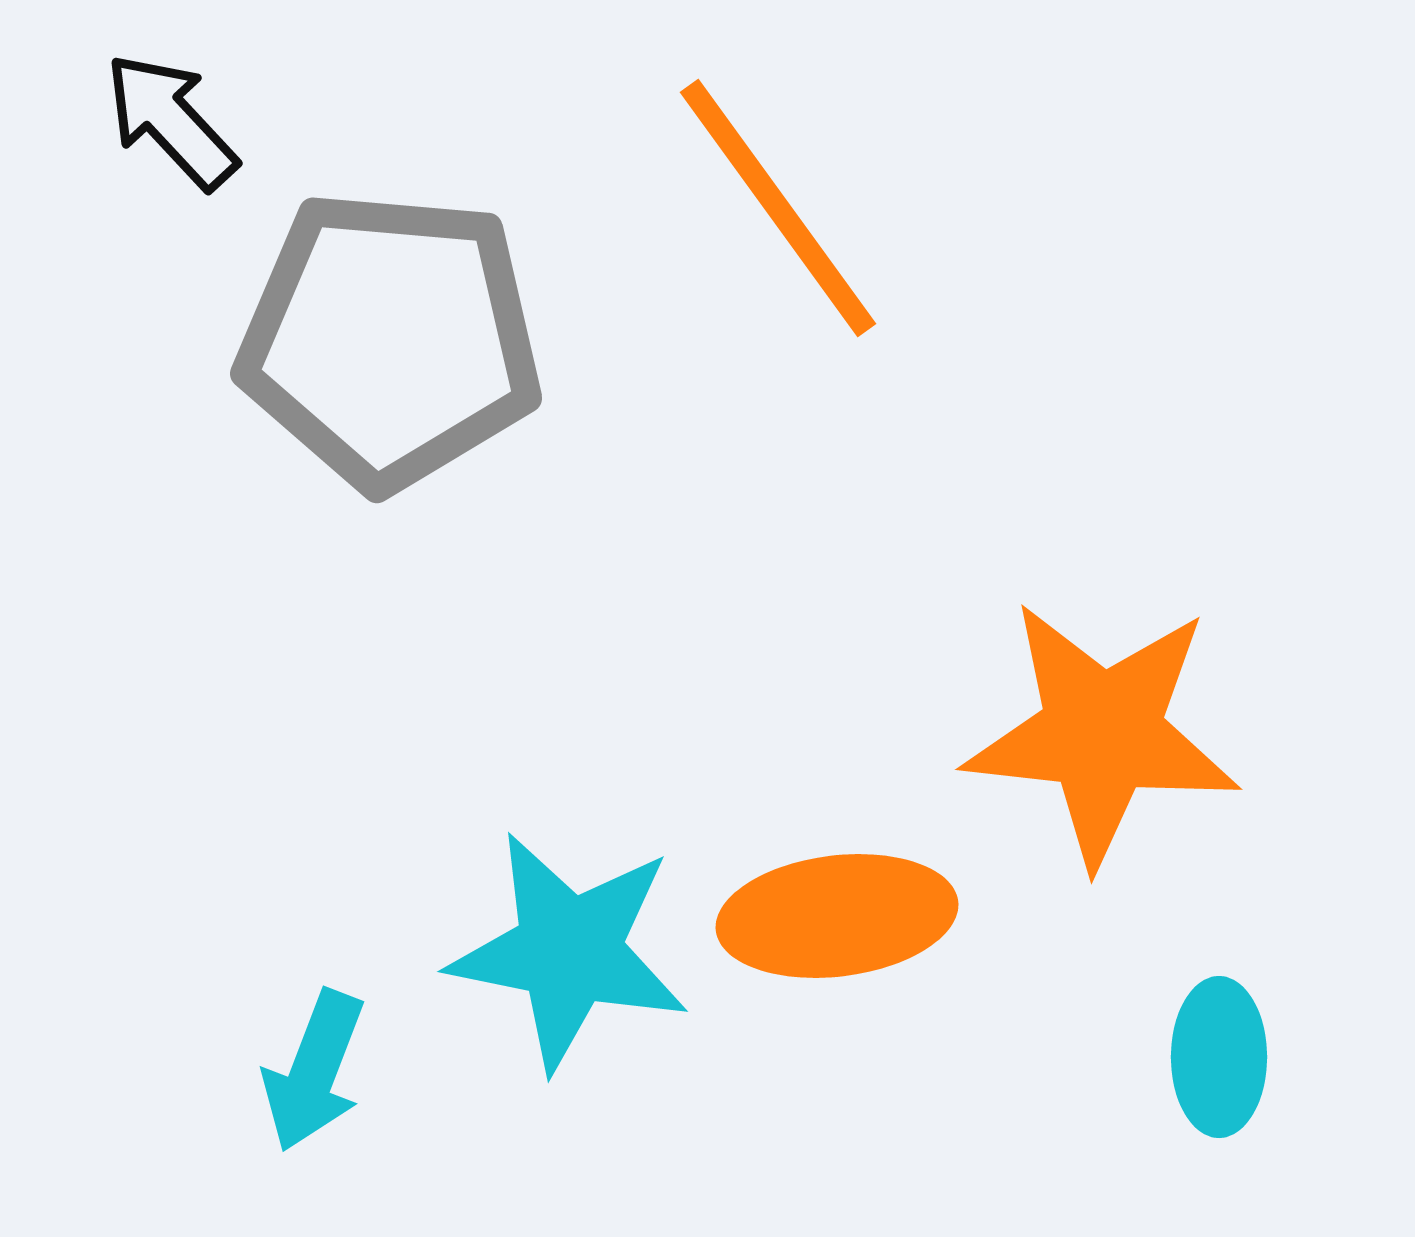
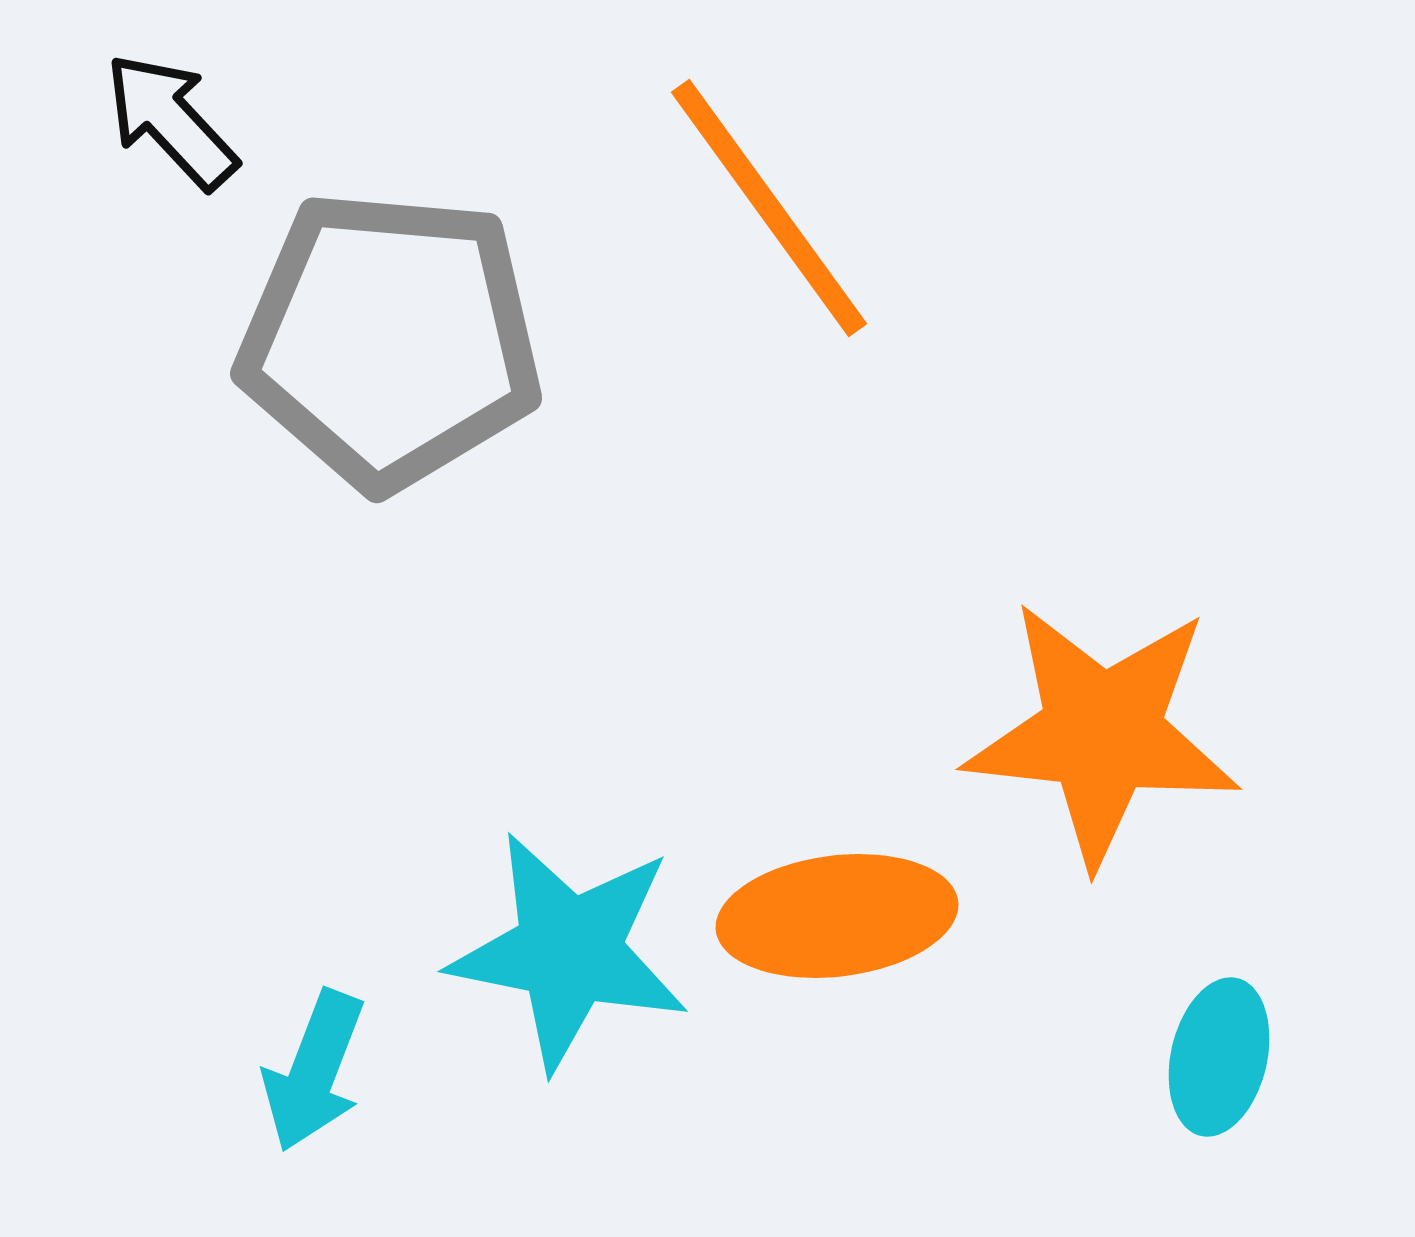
orange line: moved 9 px left
cyan ellipse: rotated 13 degrees clockwise
